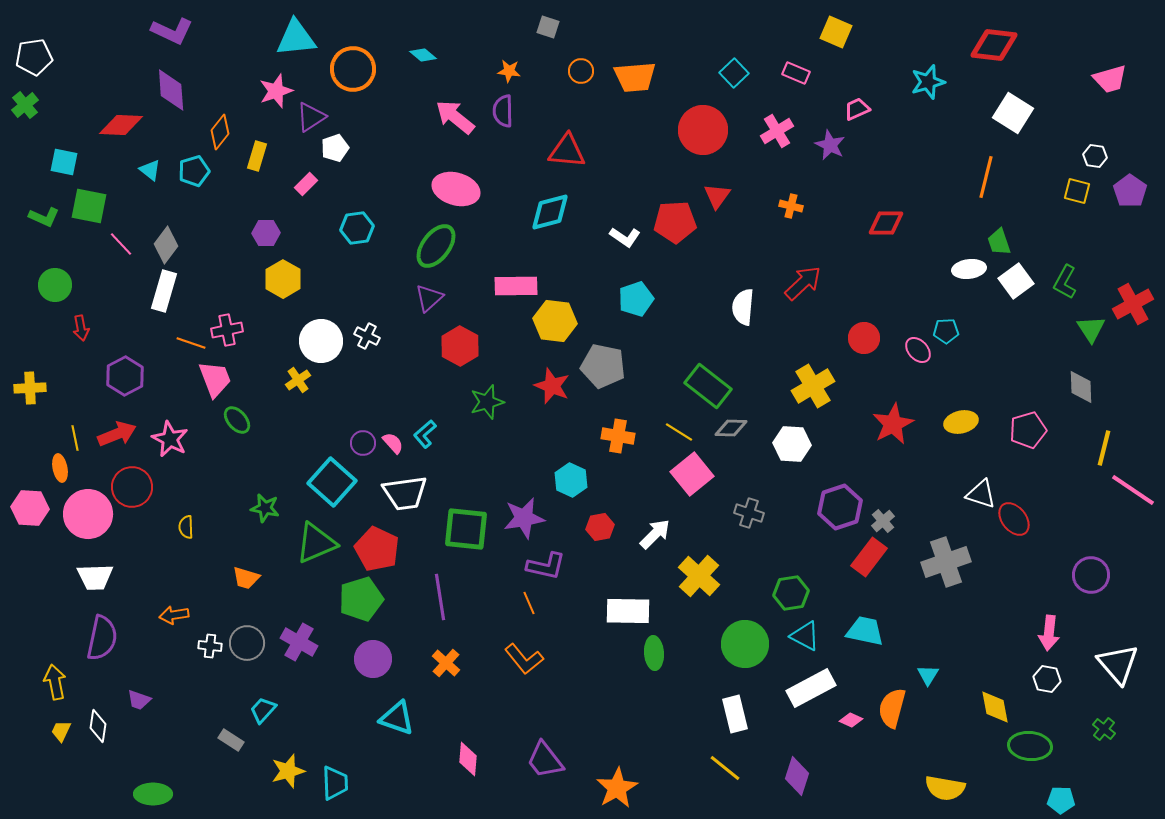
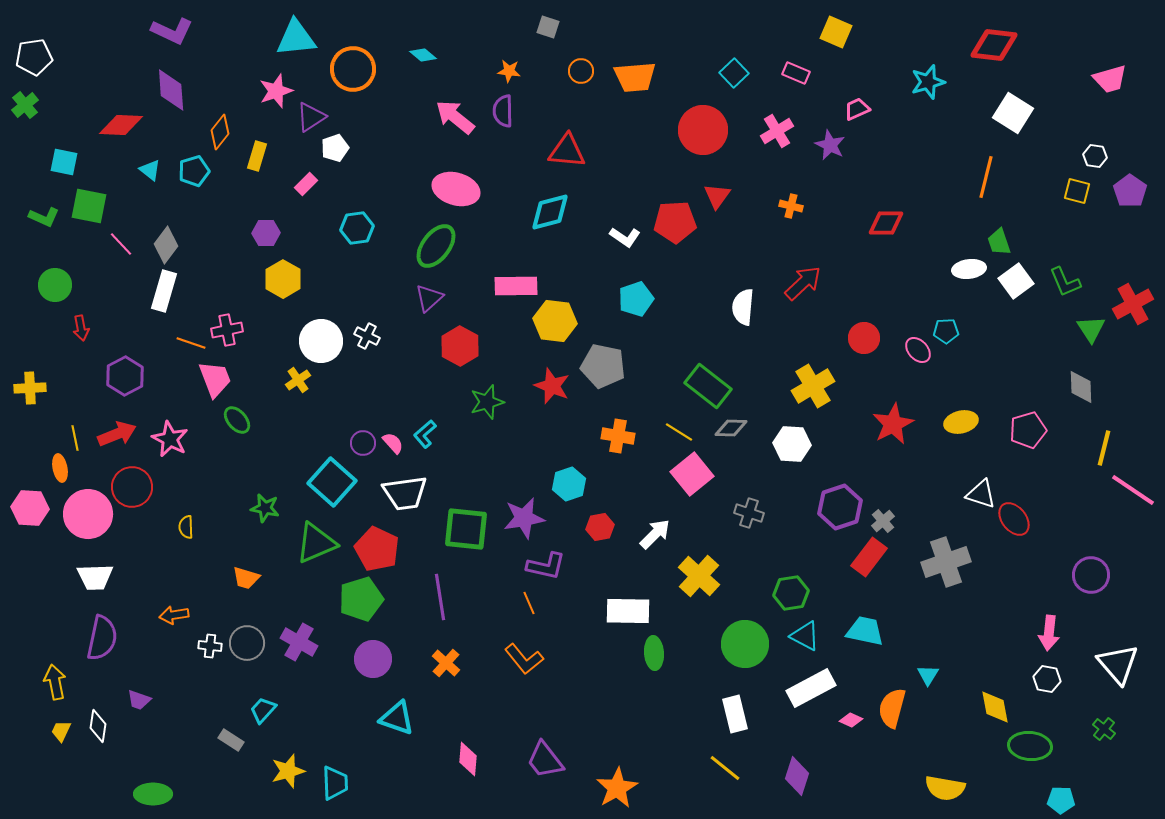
green L-shape at (1065, 282): rotated 52 degrees counterclockwise
cyan hexagon at (571, 480): moved 2 px left, 4 px down; rotated 16 degrees clockwise
